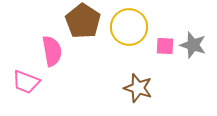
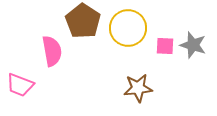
yellow circle: moved 1 px left, 1 px down
pink trapezoid: moved 6 px left, 3 px down
brown star: rotated 24 degrees counterclockwise
